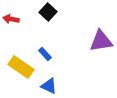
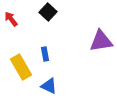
red arrow: rotated 42 degrees clockwise
blue rectangle: rotated 32 degrees clockwise
yellow rectangle: rotated 25 degrees clockwise
